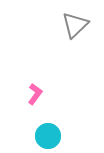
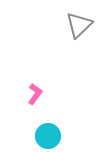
gray triangle: moved 4 px right
